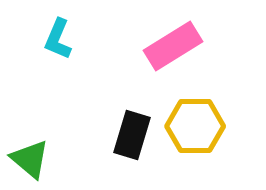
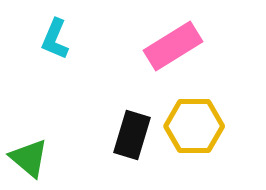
cyan L-shape: moved 3 px left
yellow hexagon: moved 1 px left
green triangle: moved 1 px left, 1 px up
